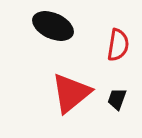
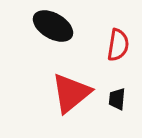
black ellipse: rotated 6 degrees clockwise
black trapezoid: rotated 15 degrees counterclockwise
